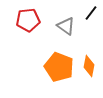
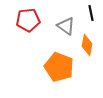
black line: rotated 49 degrees counterclockwise
orange diamond: moved 2 px left, 21 px up
